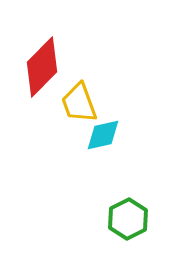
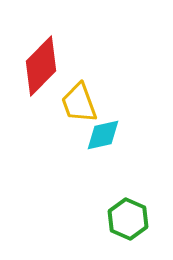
red diamond: moved 1 px left, 1 px up
green hexagon: rotated 9 degrees counterclockwise
